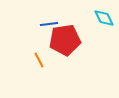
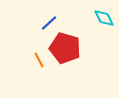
blue line: moved 1 px up; rotated 36 degrees counterclockwise
red pentagon: moved 8 px down; rotated 24 degrees clockwise
